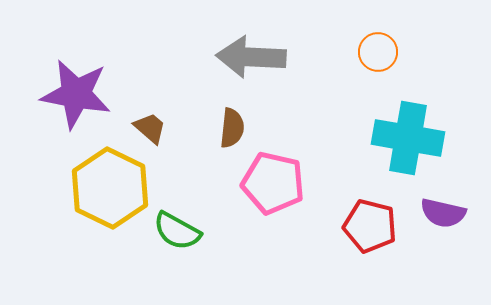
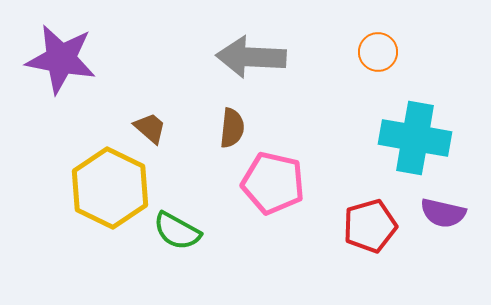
purple star: moved 15 px left, 35 px up
cyan cross: moved 7 px right
red pentagon: rotated 30 degrees counterclockwise
